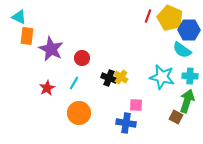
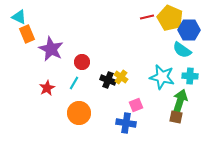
red line: moved 1 px left, 1 px down; rotated 56 degrees clockwise
orange rectangle: moved 2 px up; rotated 30 degrees counterclockwise
red circle: moved 4 px down
black cross: moved 1 px left, 2 px down
green arrow: moved 7 px left
pink square: rotated 24 degrees counterclockwise
brown square: rotated 16 degrees counterclockwise
